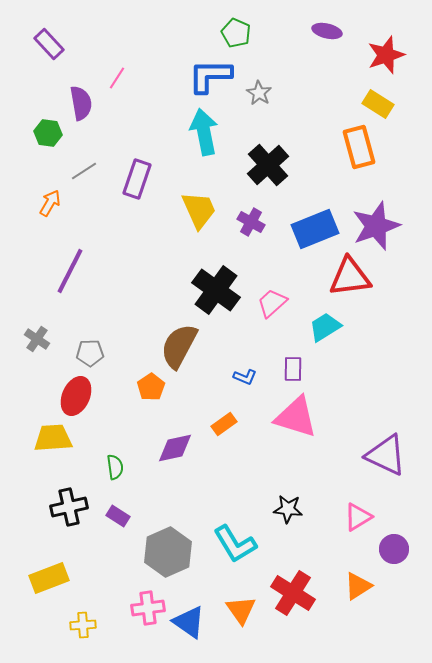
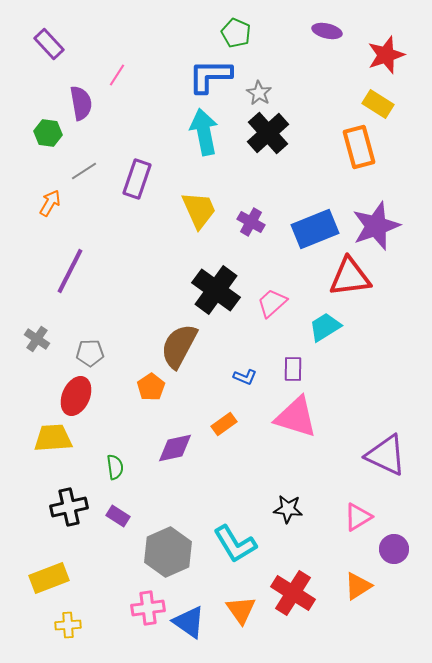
pink line at (117, 78): moved 3 px up
black cross at (268, 165): moved 32 px up
yellow cross at (83, 625): moved 15 px left
